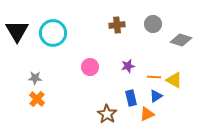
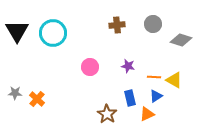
purple star: rotated 24 degrees clockwise
gray star: moved 20 px left, 15 px down
blue rectangle: moved 1 px left
